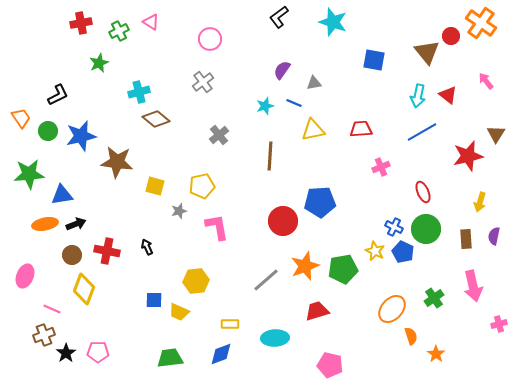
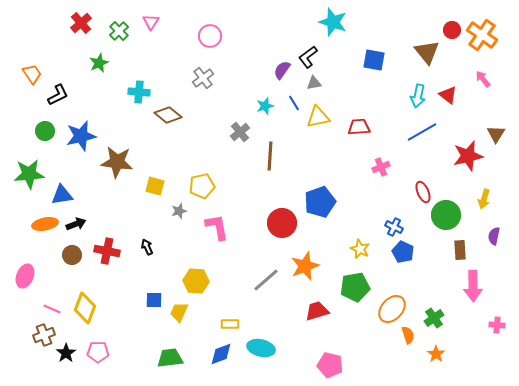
black L-shape at (279, 17): moved 29 px right, 40 px down
pink triangle at (151, 22): rotated 30 degrees clockwise
red cross at (81, 23): rotated 30 degrees counterclockwise
orange cross at (481, 23): moved 1 px right, 12 px down
green cross at (119, 31): rotated 18 degrees counterclockwise
red circle at (451, 36): moved 1 px right, 6 px up
pink circle at (210, 39): moved 3 px up
pink arrow at (486, 81): moved 3 px left, 2 px up
gray cross at (203, 82): moved 4 px up
cyan cross at (139, 92): rotated 20 degrees clockwise
blue line at (294, 103): rotated 35 degrees clockwise
orange trapezoid at (21, 118): moved 11 px right, 44 px up
brown diamond at (156, 119): moved 12 px right, 4 px up
red trapezoid at (361, 129): moved 2 px left, 2 px up
yellow triangle at (313, 130): moved 5 px right, 13 px up
green circle at (48, 131): moved 3 px left
gray cross at (219, 135): moved 21 px right, 3 px up
blue pentagon at (320, 202): rotated 16 degrees counterclockwise
yellow arrow at (480, 202): moved 4 px right, 3 px up
red circle at (283, 221): moved 1 px left, 2 px down
green circle at (426, 229): moved 20 px right, 14 px up
brown rectangle at (466, 239): moved 6 px left, 11 px down
yellow star at (375, 251): moved 15 px left, 2 px up
green pentagon at (343, 269): moved 12 px right, 18 px down
yellow hexagon at (196, 281): rotated 10 degrees clockwise
pink arrow at (473, 286): rotated 12 degrees clockwise
yellow diamond at (84, 289): moved 1 px right, 19 px down
green cross at (434, 298): moved 20 px down
yellow trapezoid at (179, 312): rotated 90 degrees clockwise
pink cross at (499, 324): moved 2 px left, 1 px down; rotated 21 degrees clockwise
orange semicircle at (411, 336): moved 3 px left, 1 px up
cyan ellipse at (275, 338): moved 14 px left, 10 px down; rotated 16 degrees clockwise
